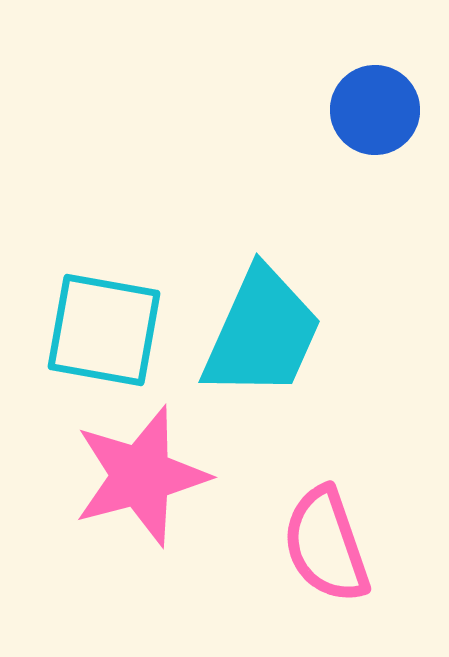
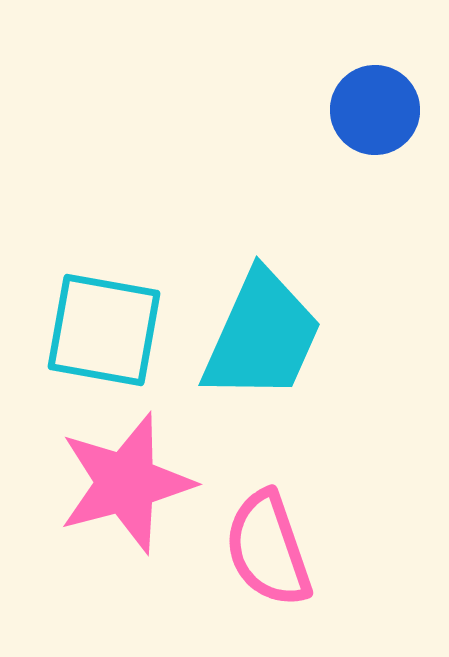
cyan trapezoid: moved 3 px down
pink star: moved 15 px left, 7 px down
pink semicircle: moved 58 px left, 4 px down
